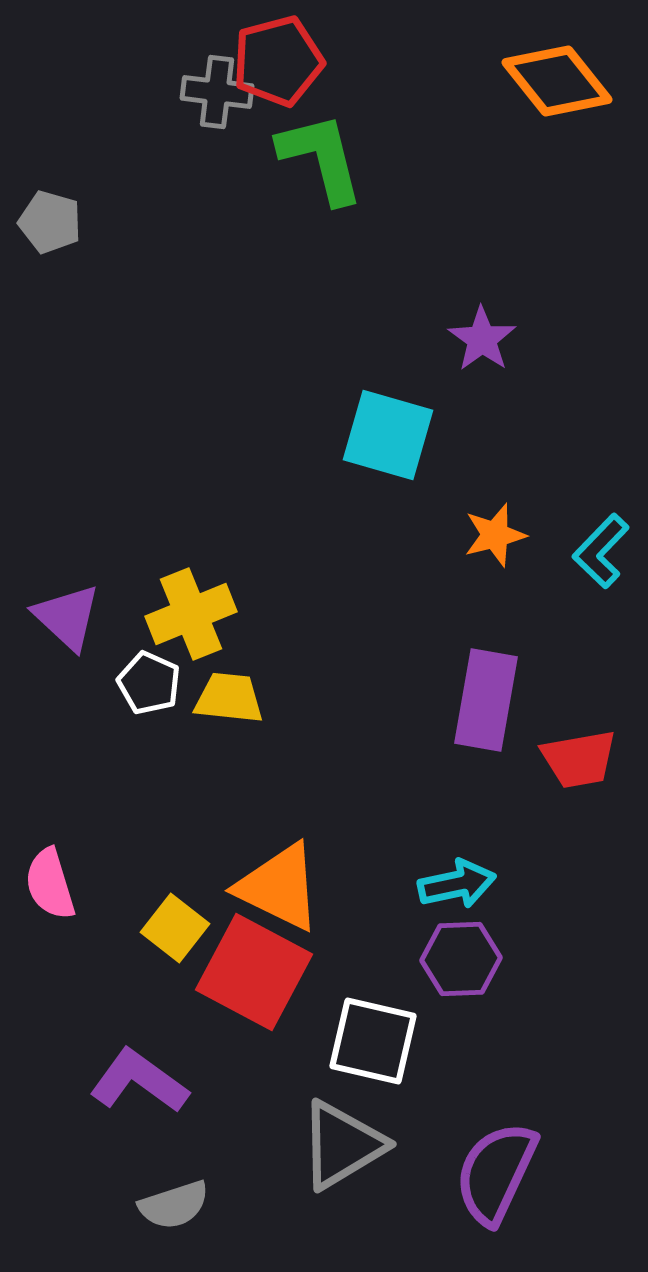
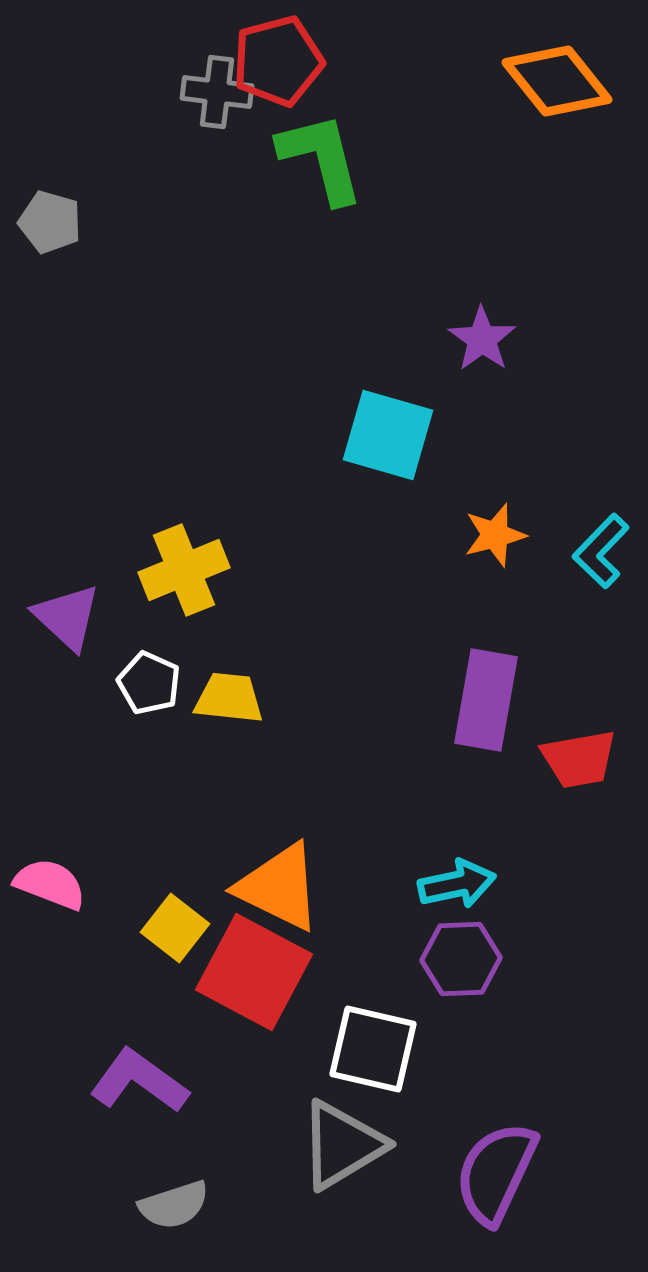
yellow cross: moved 7 px left, 44 px up
pink semicircle: rotated 128 degrees clockwise
white square: moved 8 px down
